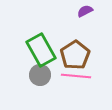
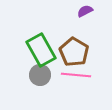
brown pentagon: moved 1 px left, 3 px up; rotated 8 degrees counterclockwise
pink line: moved 1 px up
